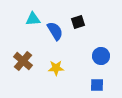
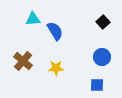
black square: moved 25 px right; rotated 24 degrees counterclockwise
blue circle: moved 1 px right, 1 px down
